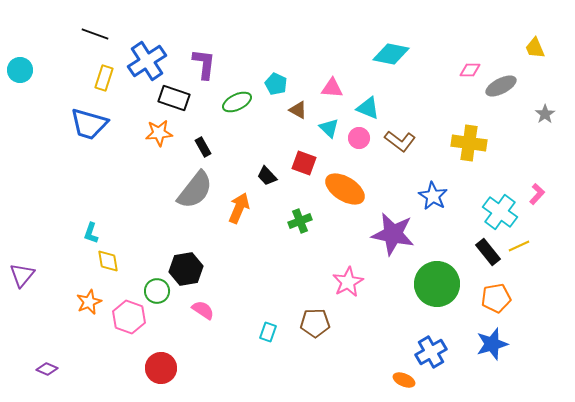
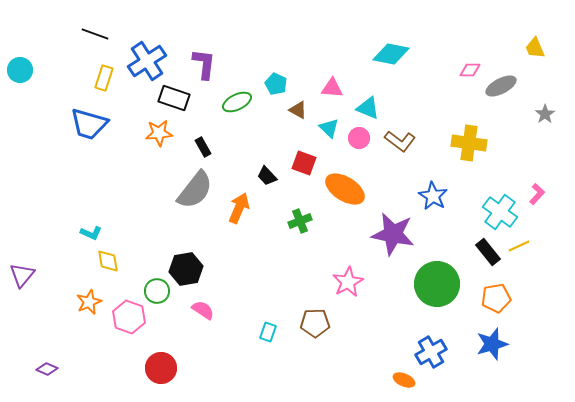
cyan L-shape at (91, 233): rotated 85 degrees counterclockwise
